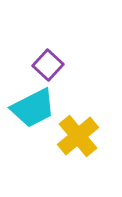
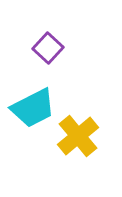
purple square: moved 17 px up
